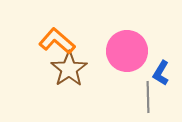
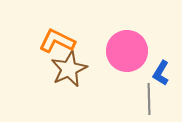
orange L-shape: rotated 15 degrees counterclockwise
brown star: rotated 9 degrees clockwise
gray line: moved 1 px right, 2 px down
